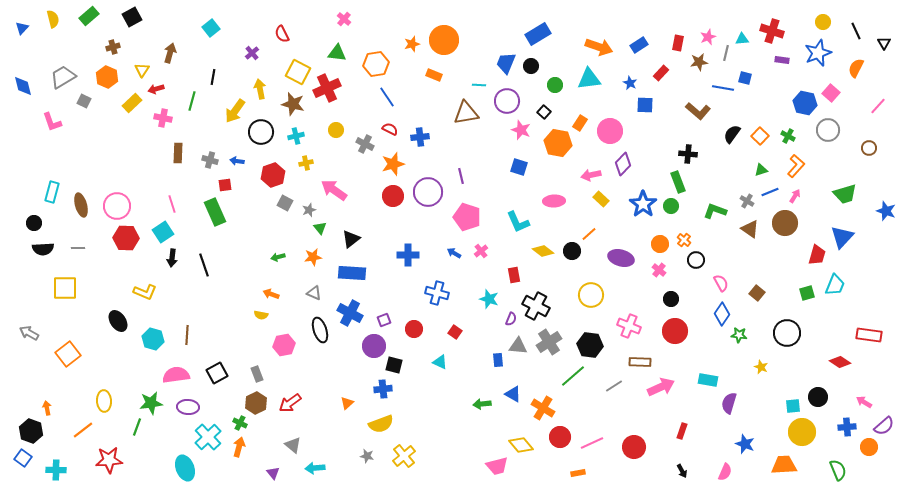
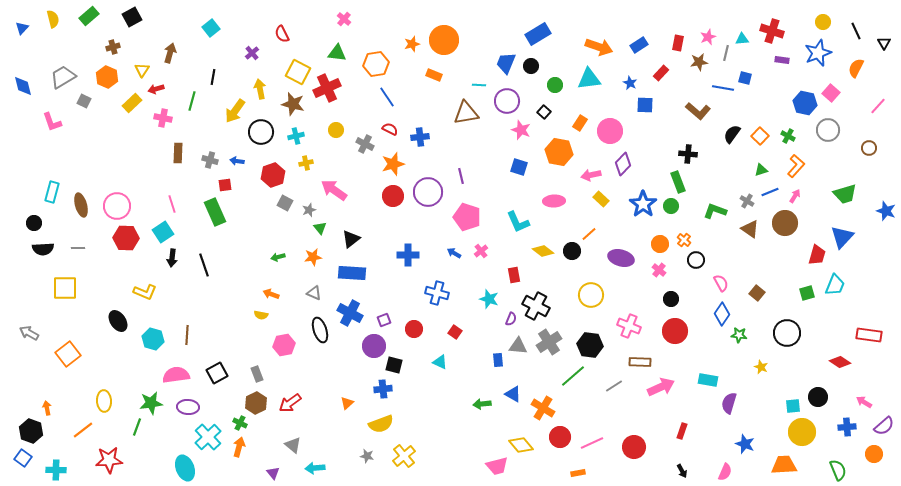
orange hexagon at (558, 143): moved 1 px right, 9 px down
orange circle at (869, 447): moved 5 px right, 7 px down
